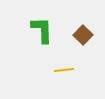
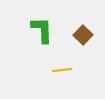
yellow line: moved 2 px left
